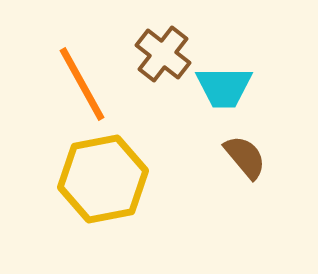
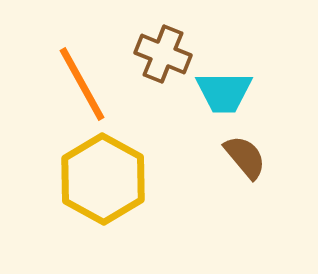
brown cross: rotated 16 degrees counterclockwise
cyan trapezoid: moved 5 px down
yellow hexagon: rotated 20 degrees counterclockwise
